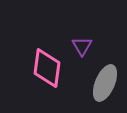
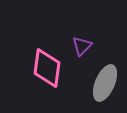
purple triangle: rotated 15 degrees clockwise
